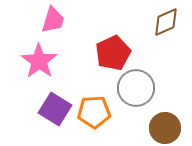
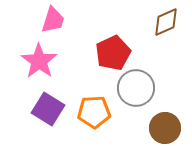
purple square: moved 7 px left
